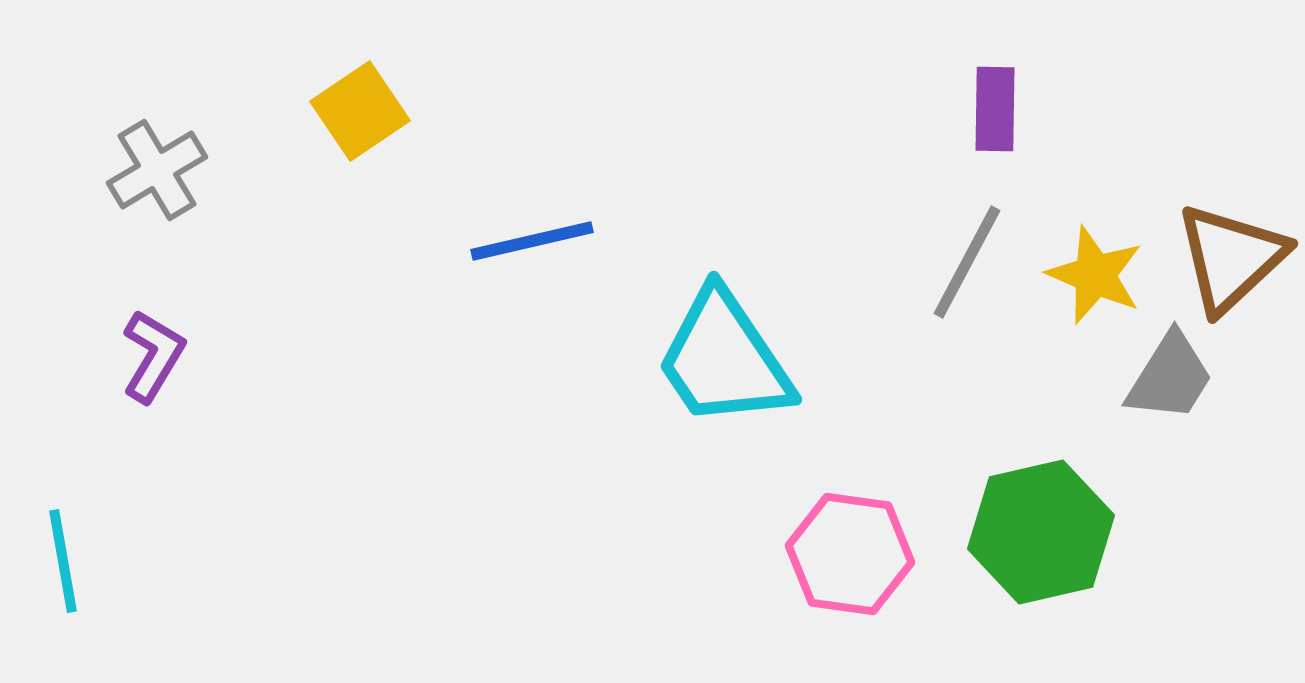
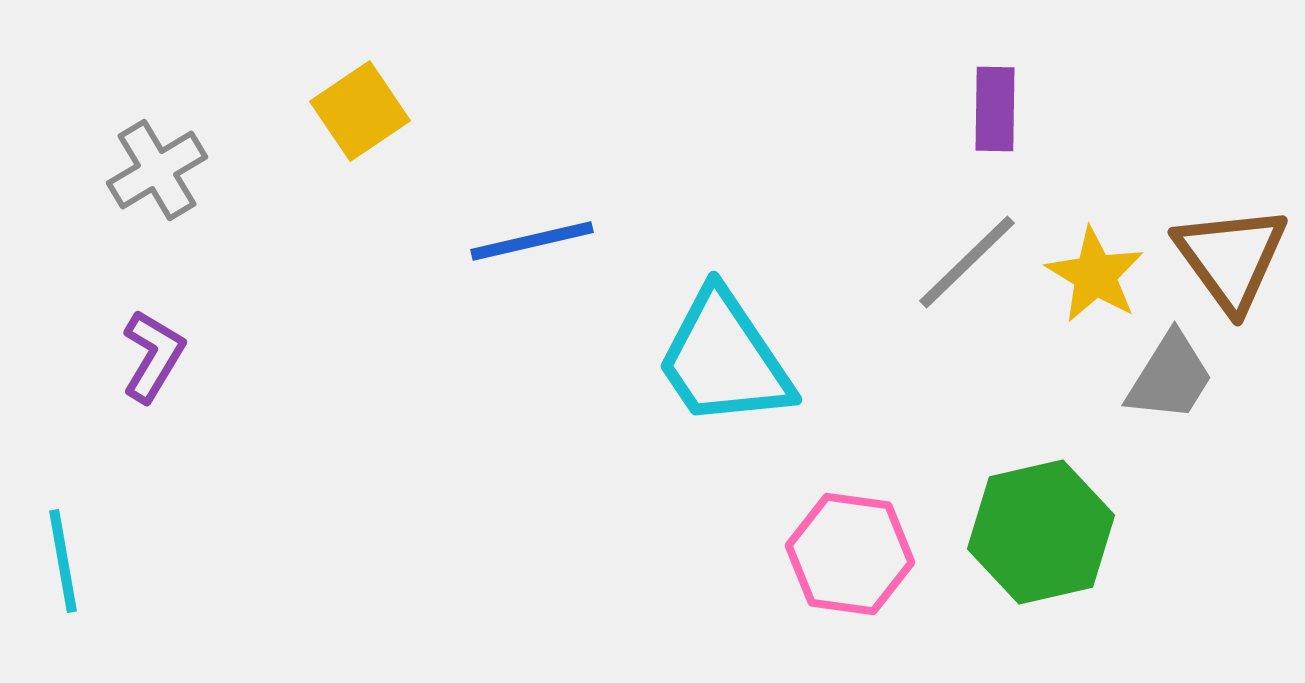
brown triangle: rotated 23 degrees counterclockwise
gray line: rotated 18 degrees clockwise
yellow star: rotated 8 degrees clockwise
